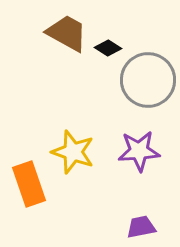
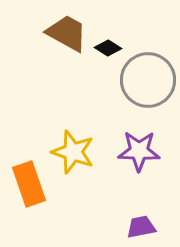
purple star: rotated 6 degrees clockwise
